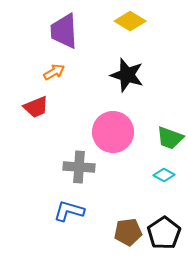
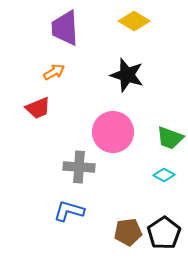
yellow diamond: moved 4 px right
purple trapezoid: moved 1 px right, 3 px up
red trapezoid: moved 2 px right, 1 px down
